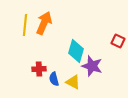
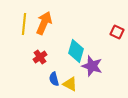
yellow line: moved 1 px left, 1 px up
red square: moved 1 px left, 9 px up
red cross: moved 1 px right, 12 px up; rotated 32 degrees counterclockwise
yellow triangle: moved 3 px left, 2 px down
